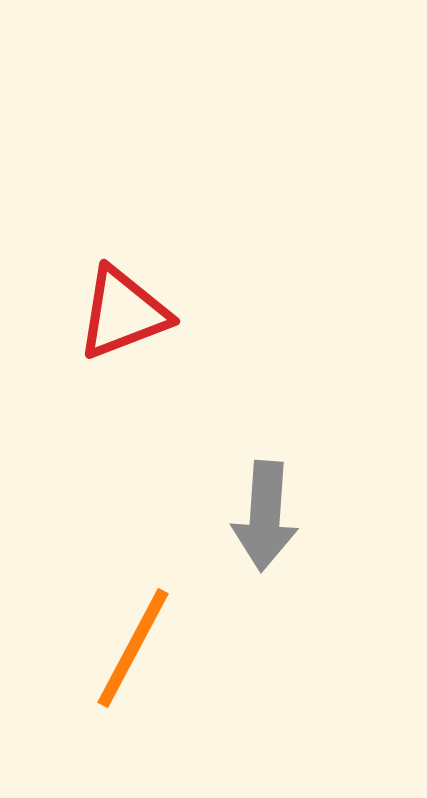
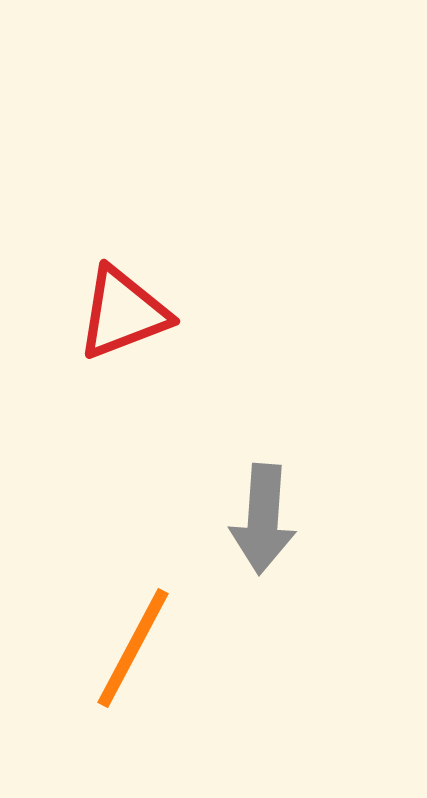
gray arrow: moved 2 px left, 3 px down
